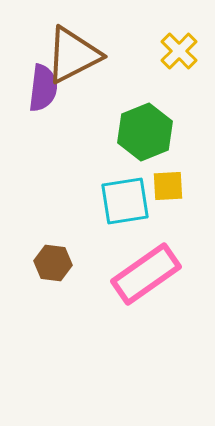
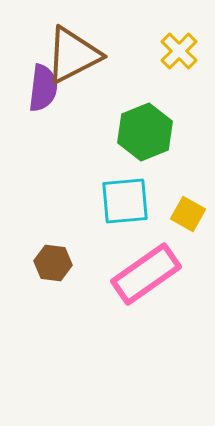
yellow square: moved 20 px right, 28 px down; rotated 32 degrees clockwise
cyan square: rotated 4 degrees clockwise
